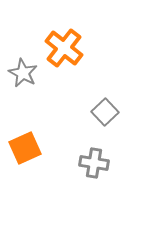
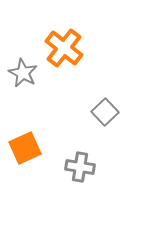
gray cross: moved 14 px left, 4 px down
